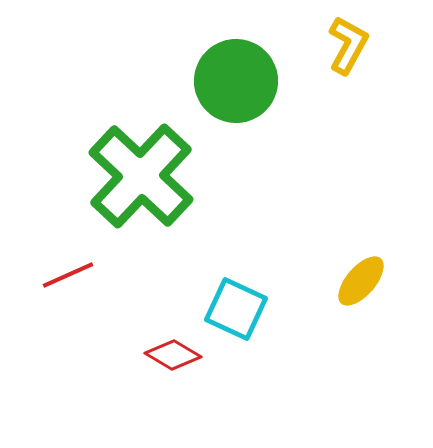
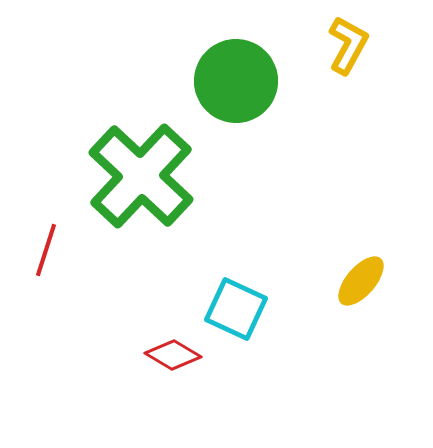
red line: moved 22 px left, 25 px up; rotated 48 degrees counterclockwise
